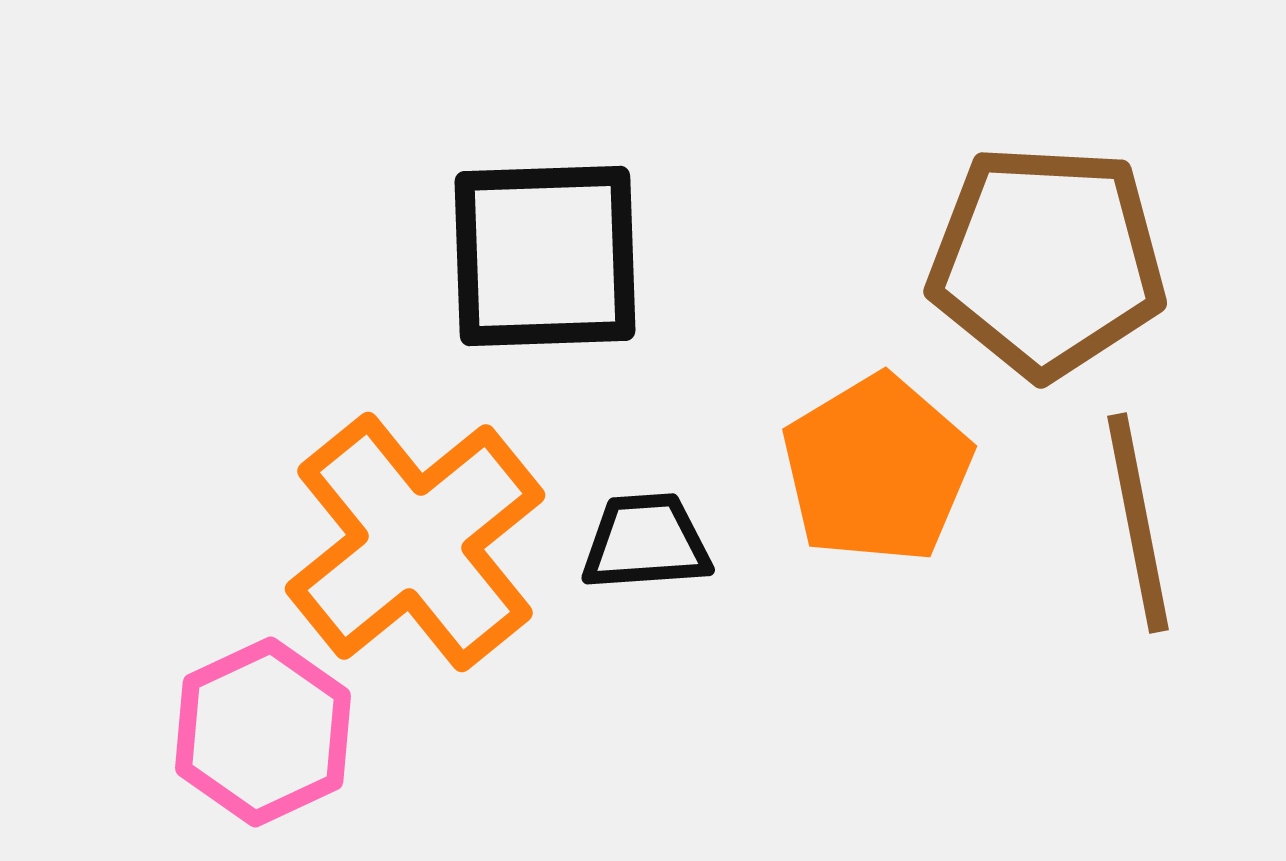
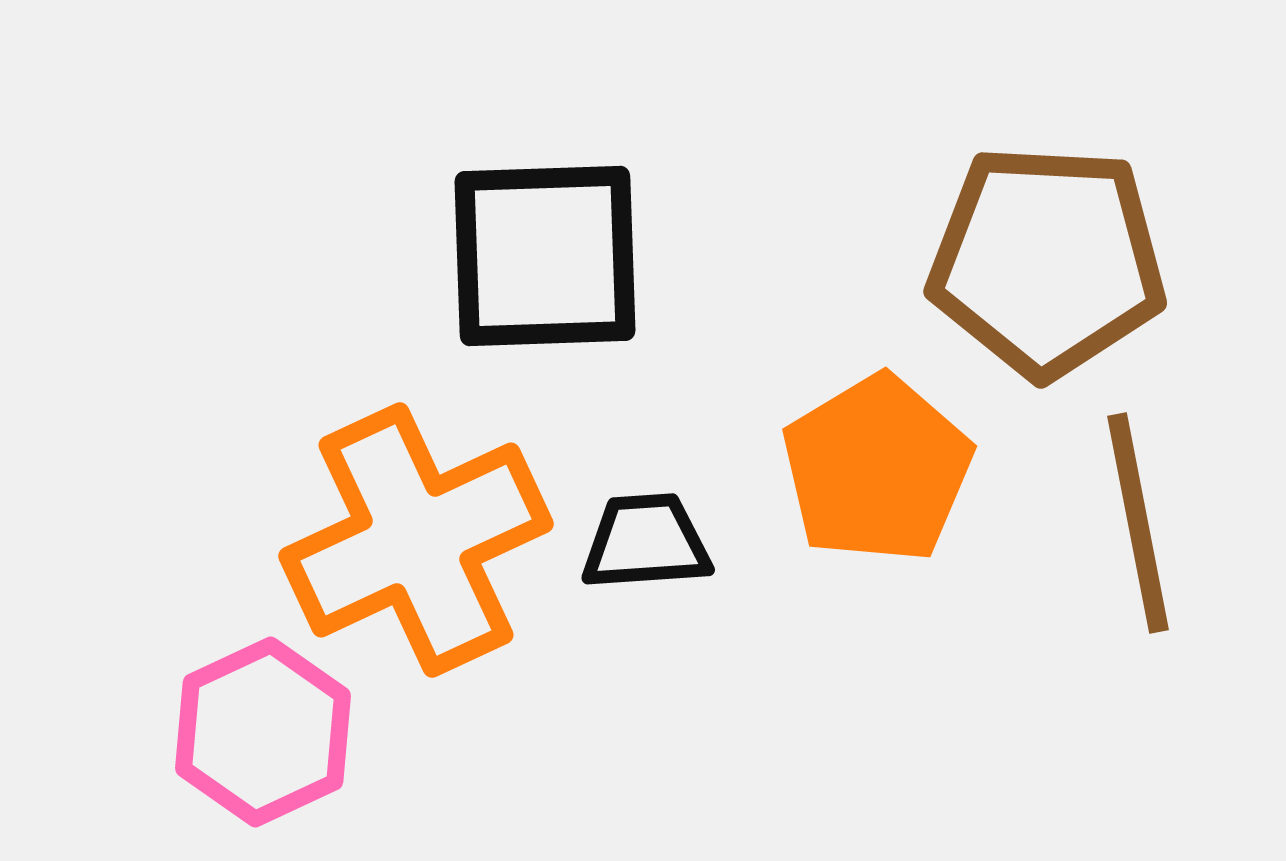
orange cross: moved 1 px right, 2 px up; rotated 14 degrees clockwise
